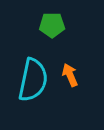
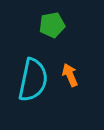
green pentagon: rotated 10 degrees counterclockwise
